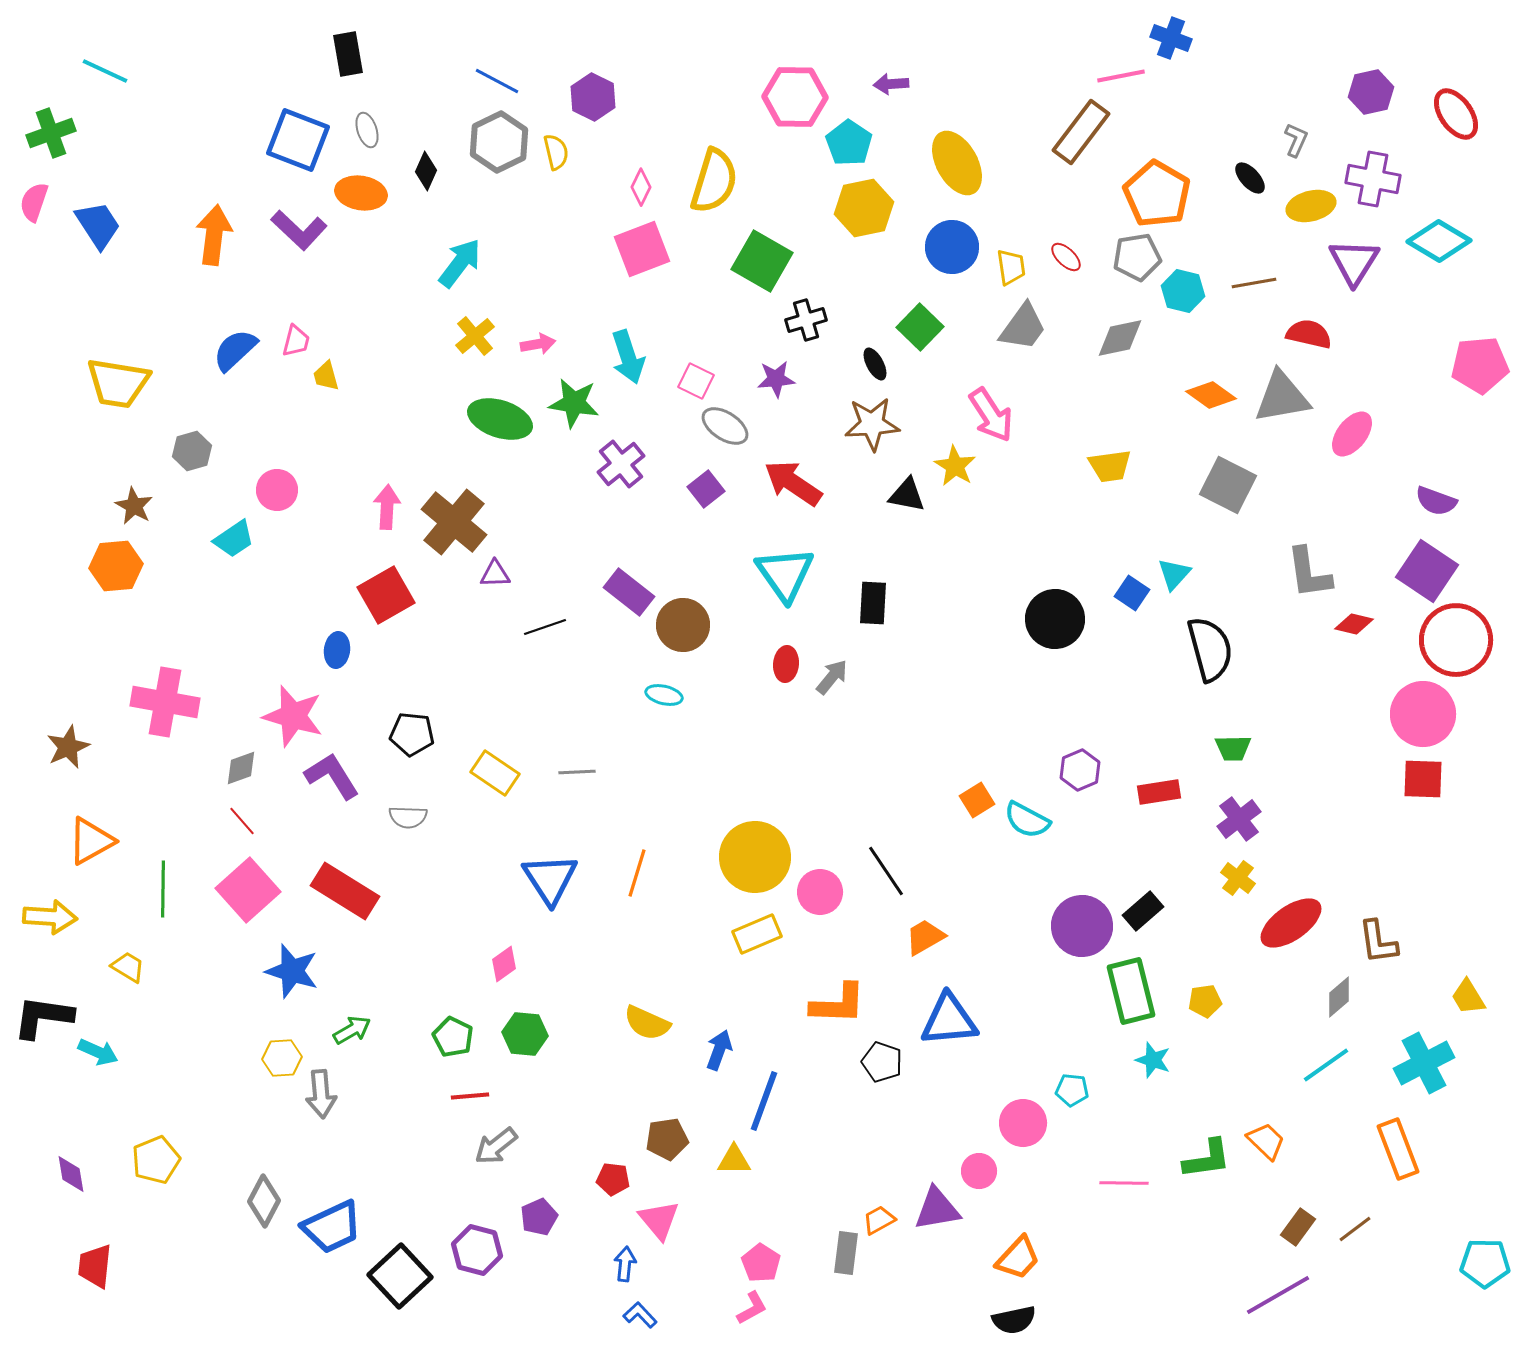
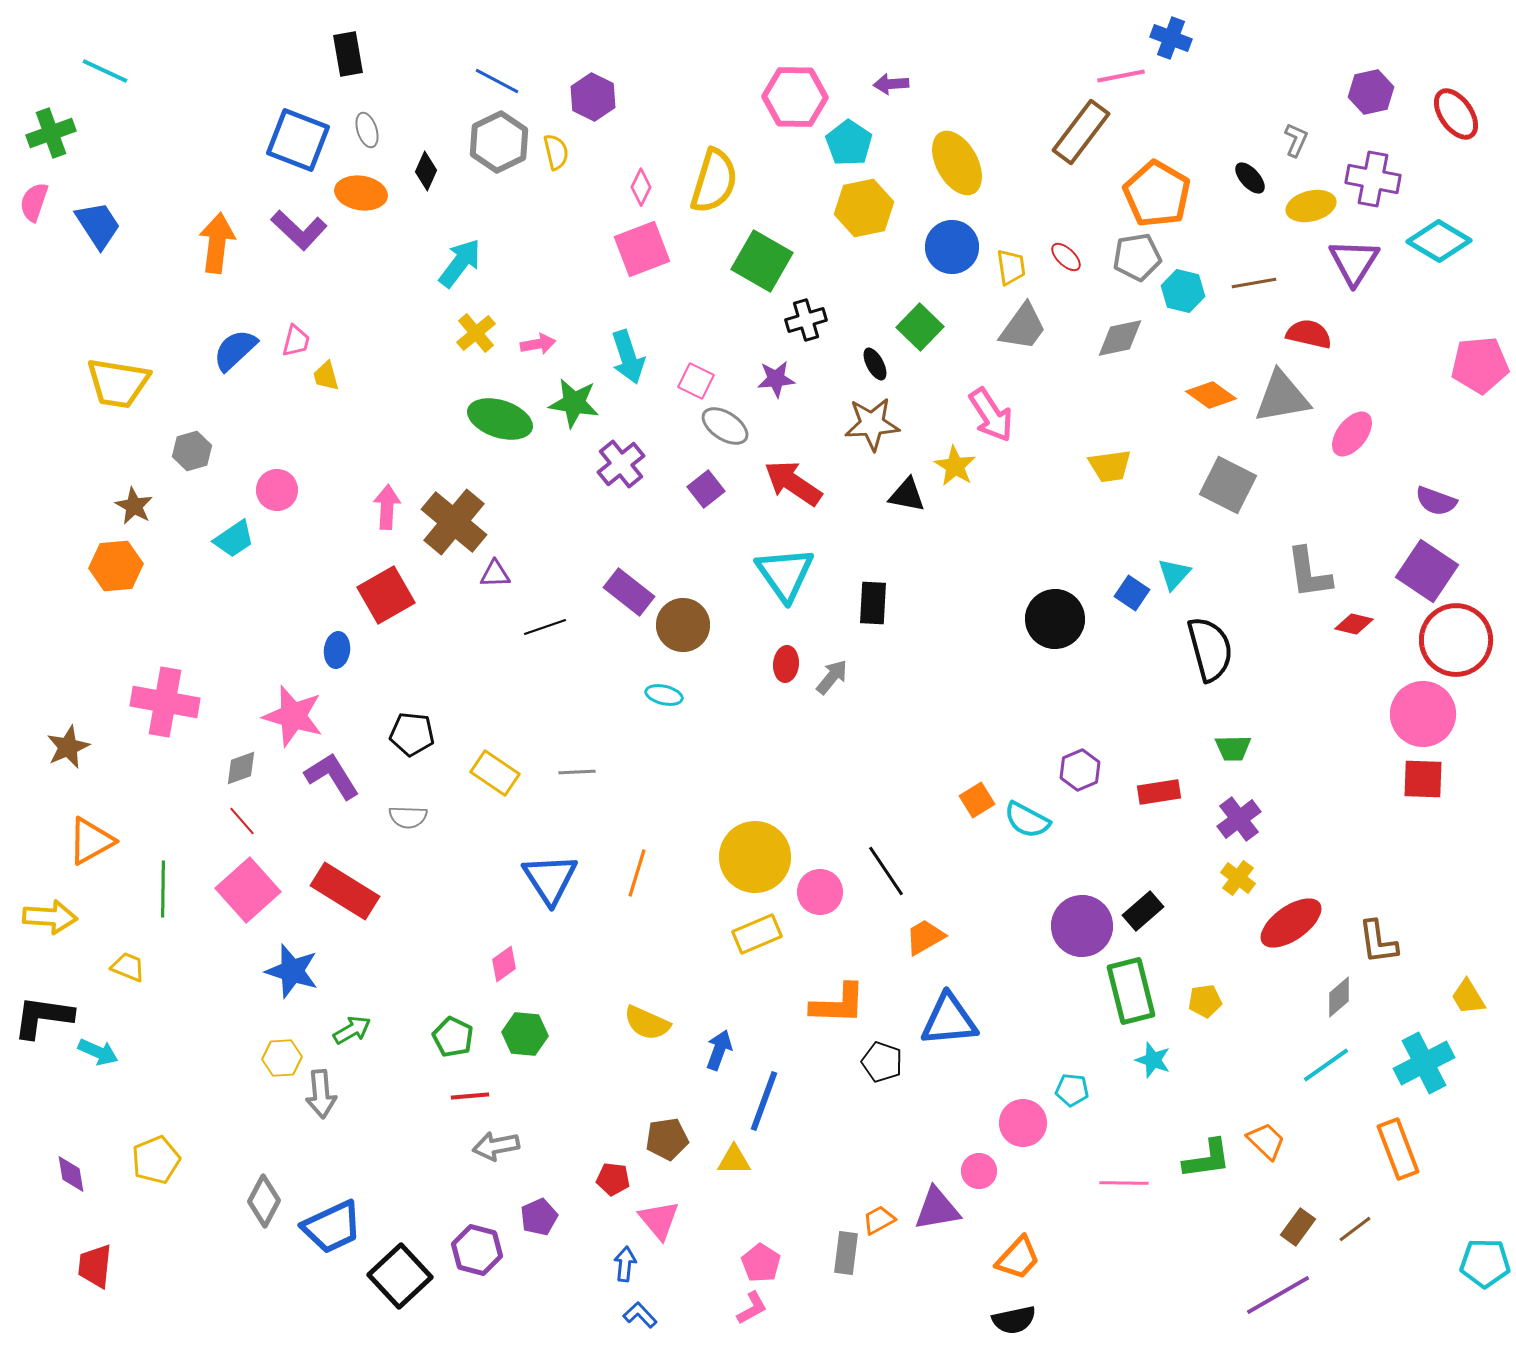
orange arrow at (214, 235): moved 3 px right, 8 px down
yellow cross at (475, 336): moved 1 px right, 3 px up
yellow trapezoid at (128, 967): rotated 9 degrees counterclockwise
gray arrow at (496, 1146): rotated 27 degrees clockwise
